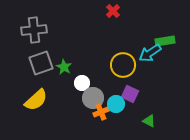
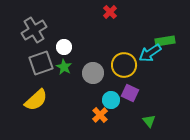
red cross: moved 3 px left, 1 px down
gray cross: rotated 25 degrees counterclockwise
yellow circle: moved 1 px right
white circle: moved 18 px left, 36 px up
purple square: moved 1 px up
gray circle: moved 25 px up
cyan circle: moved 5 px left, 4 px up
orange cross: moved 1 px left, 3 px down; rotated 21 degrees counterclockwise
green triangle: rotated 24 degrees clockwise
